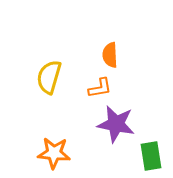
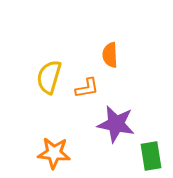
orange L-shape: moved 13 px left
